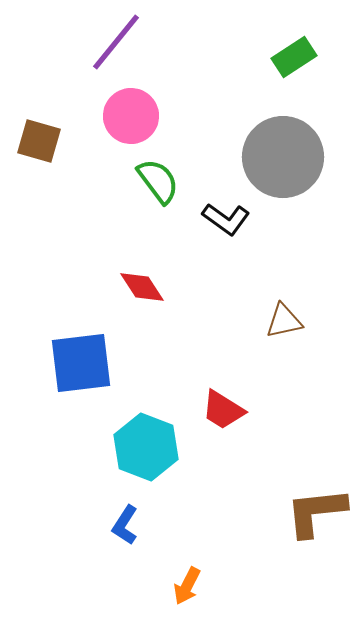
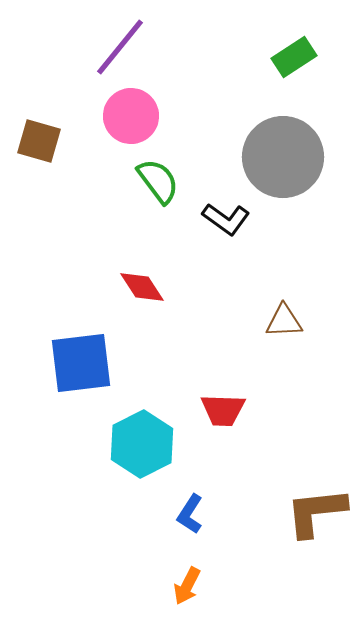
purple line: moved 4 px right, 5 px down
brown triangle: rotated 9 degrees clockwise
red trapezoid: rotated 30 degrees counterclockwise
cyan hexagon: moved 4 px left, 3 px up; rotated 12 degrees clockwise
blue L-shape: moved 65 px right, 11 px up
